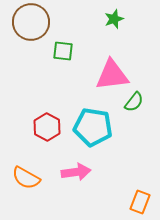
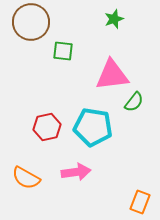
red hexagon: rotated 20 degrees clockwise
